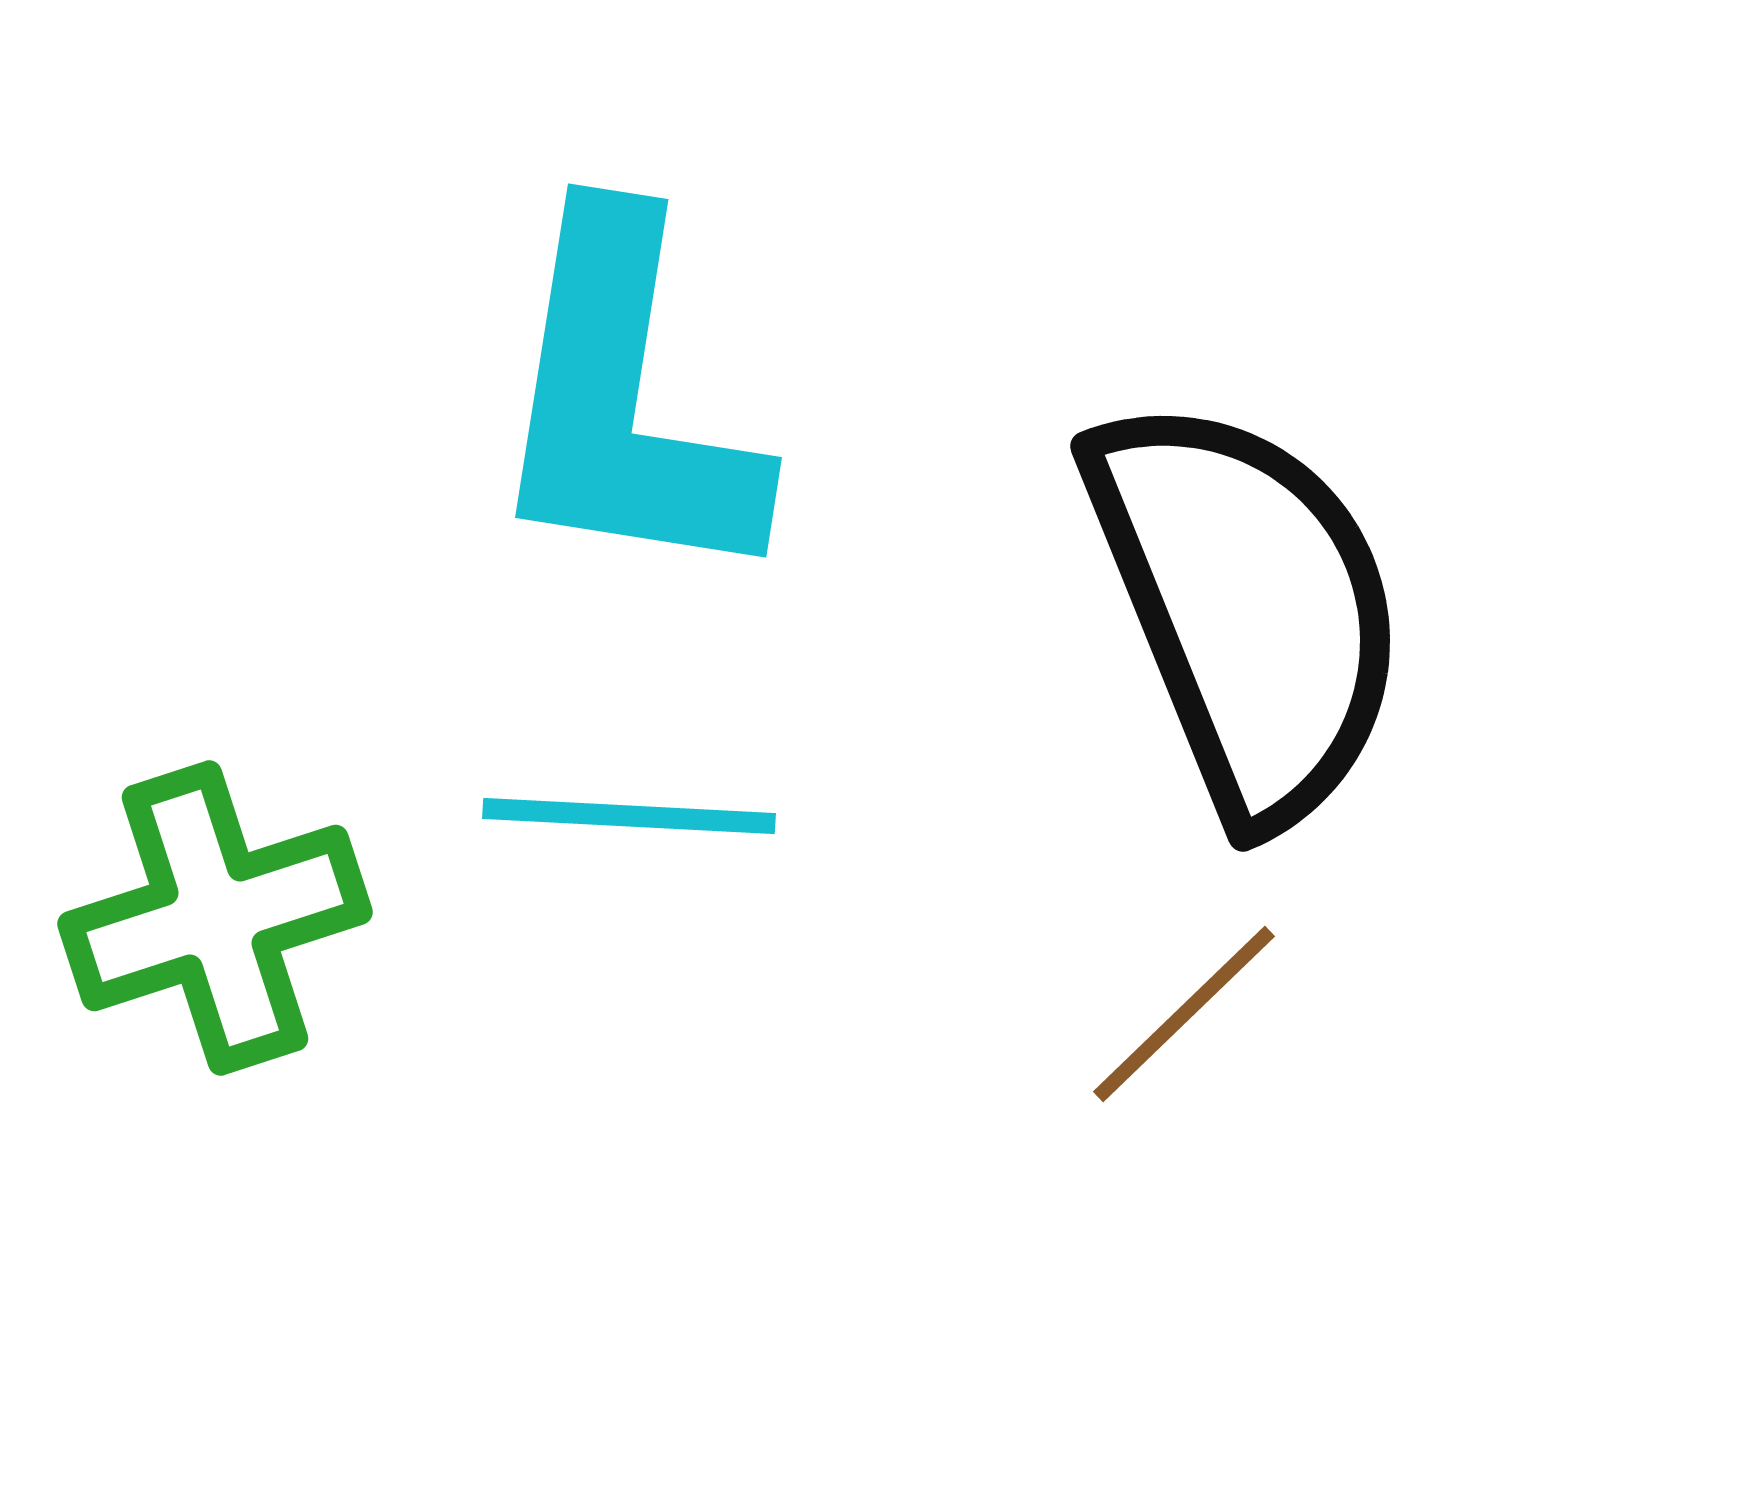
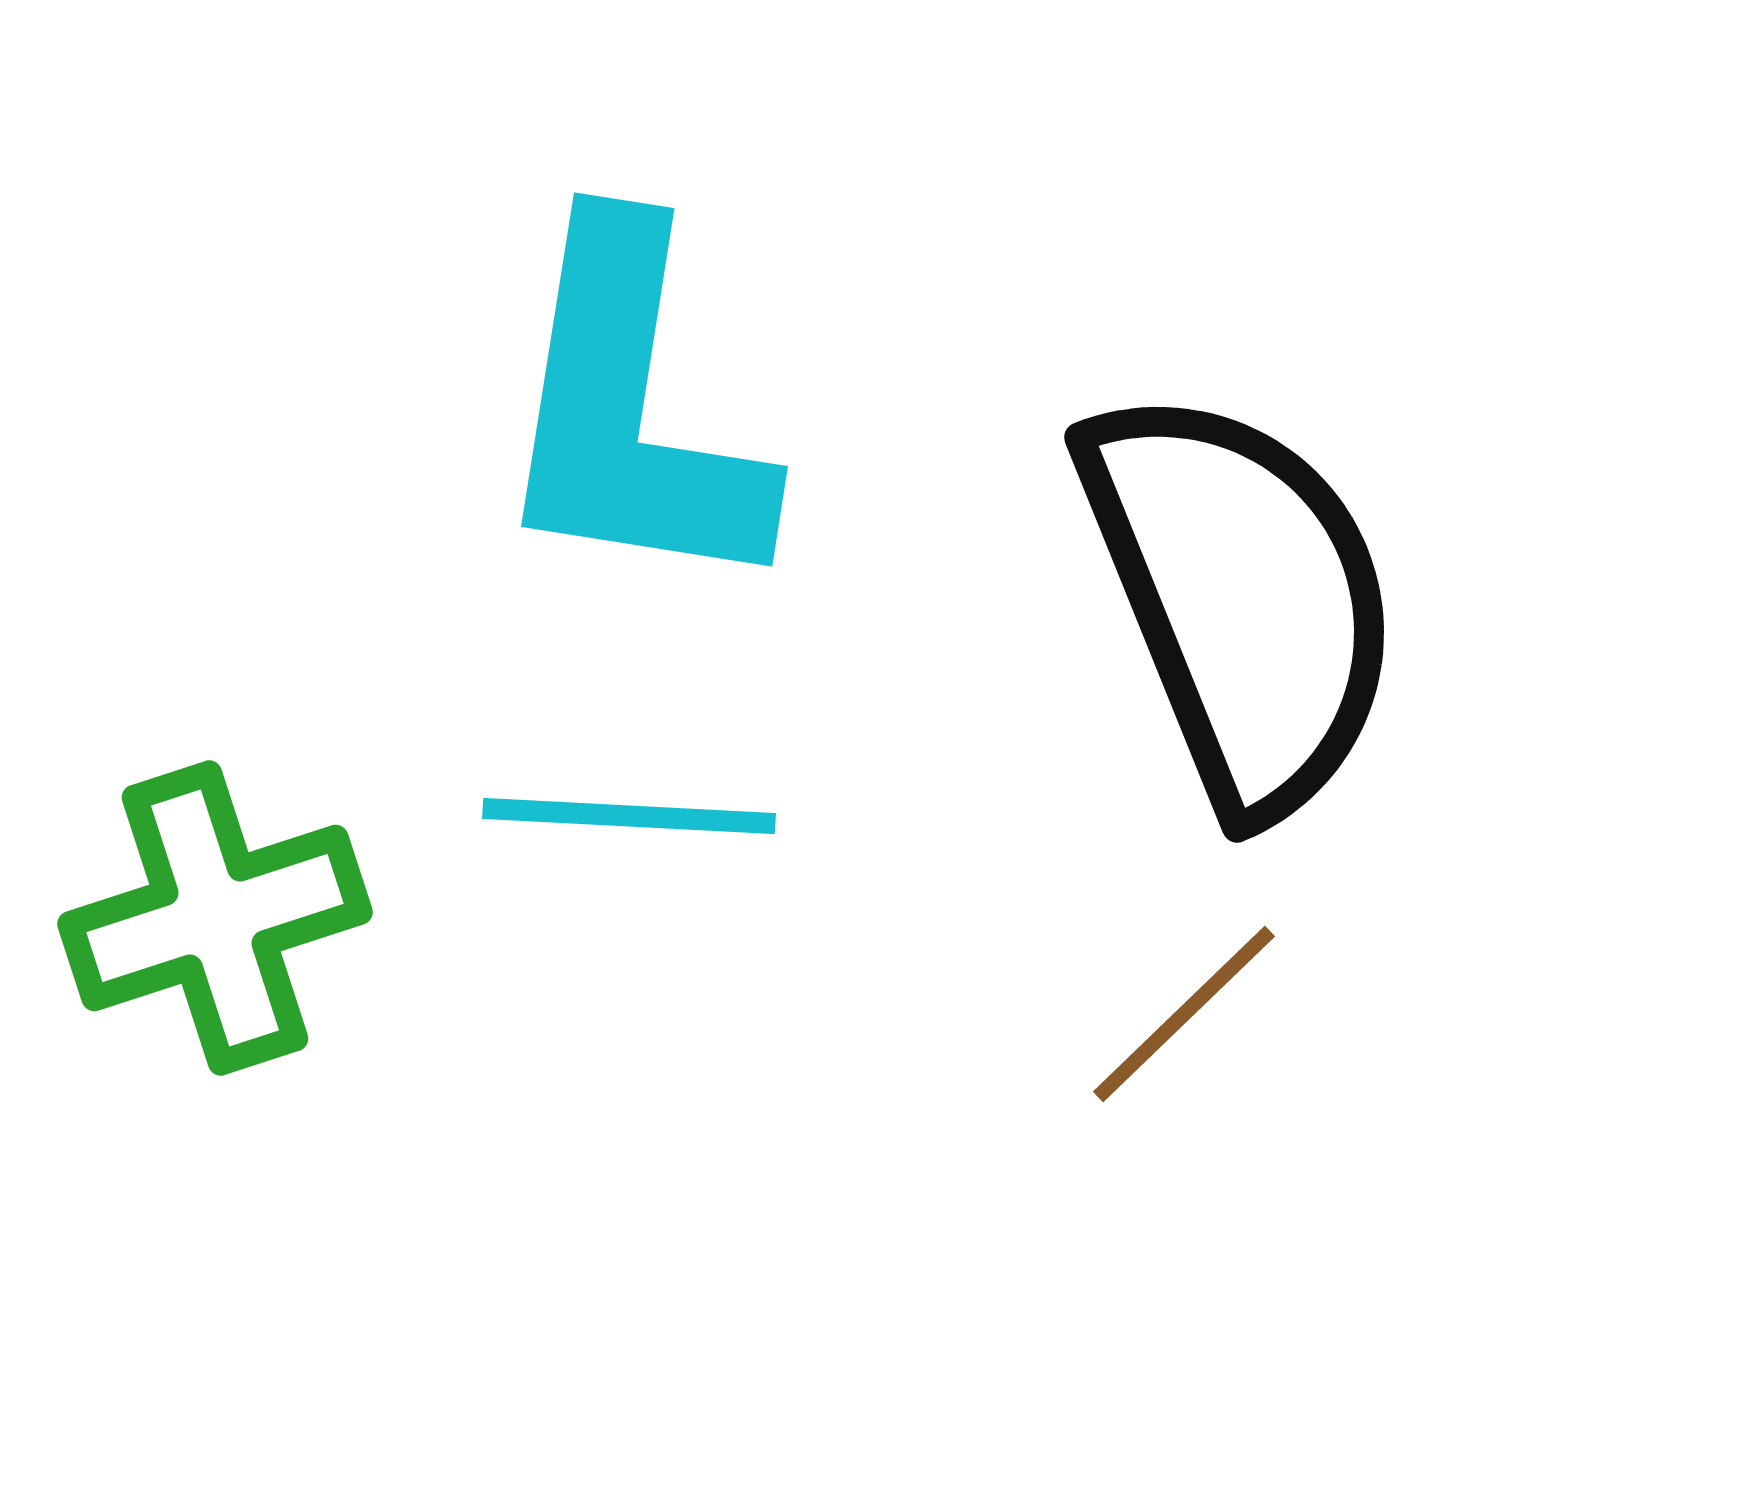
cyan L-shape: moved 6 px right, 9 px down
black semicircle: moved 6 px left, 9 px up
